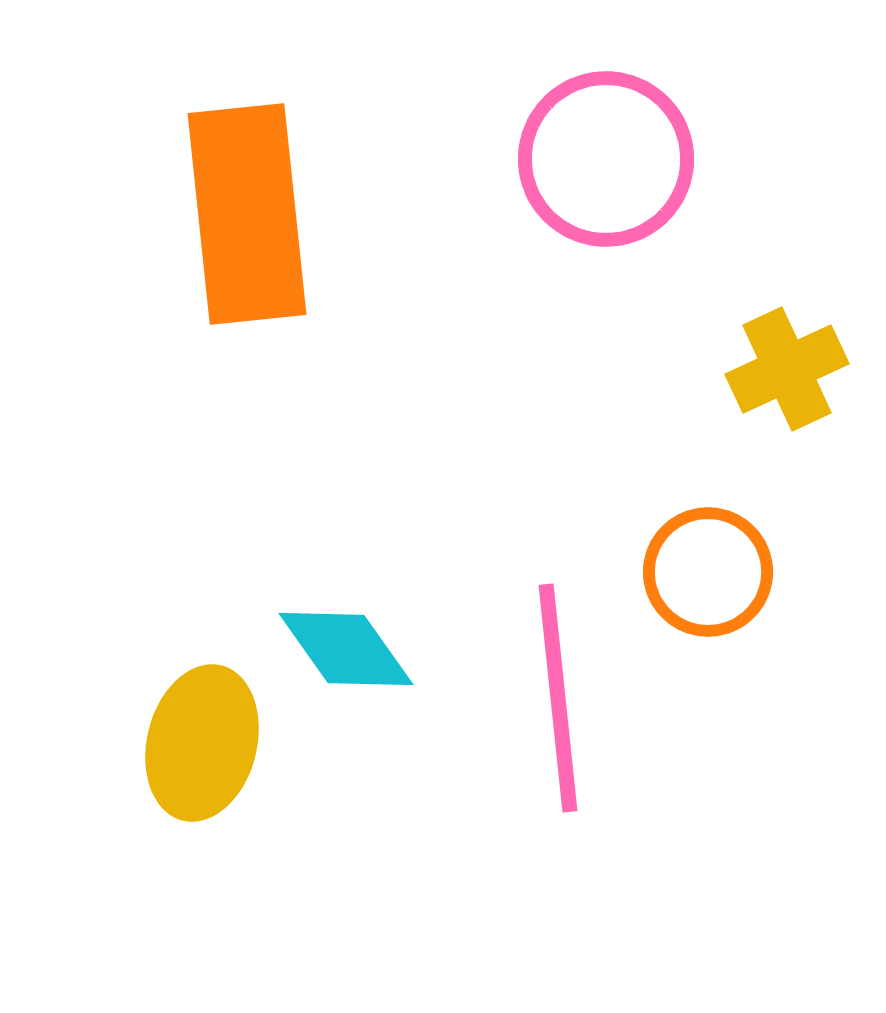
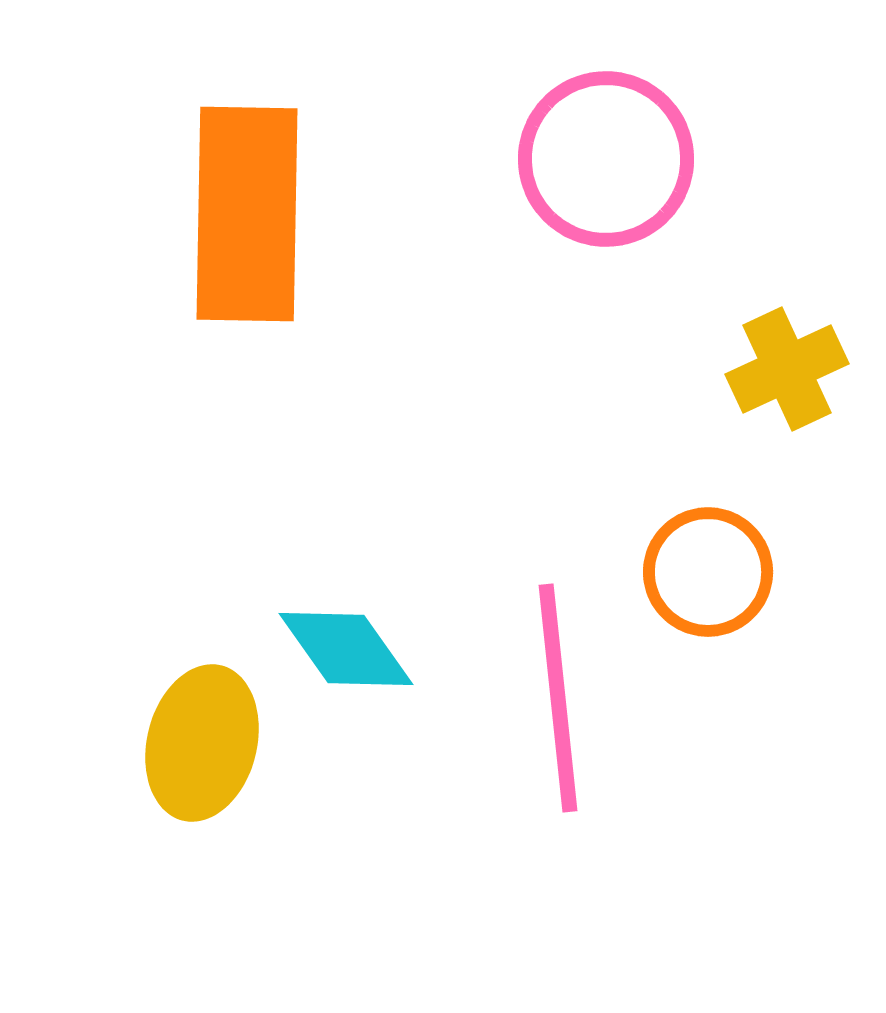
orange rectangle: rotated 7 degrees clockwise
